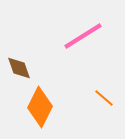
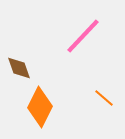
pink line: rotated 15 degrees counterclockwise
